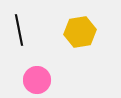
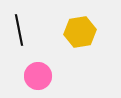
pink circle: moved 1 px right, 4 px up
